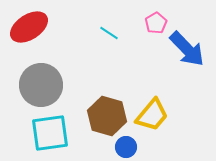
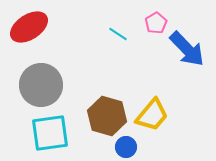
cyan line: moved 9 px right, 1 px down
